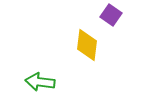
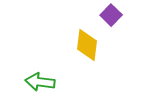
purple square: rotated 10 degrees clockwise
